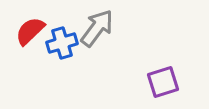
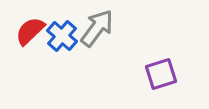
blue cross: moved 7 px up; rotated 32 degrees counterclockwise
purple square: moved 2 px left, 8 px up
